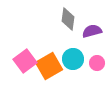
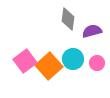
orange square: rotated 12 degrees counterclockwise
